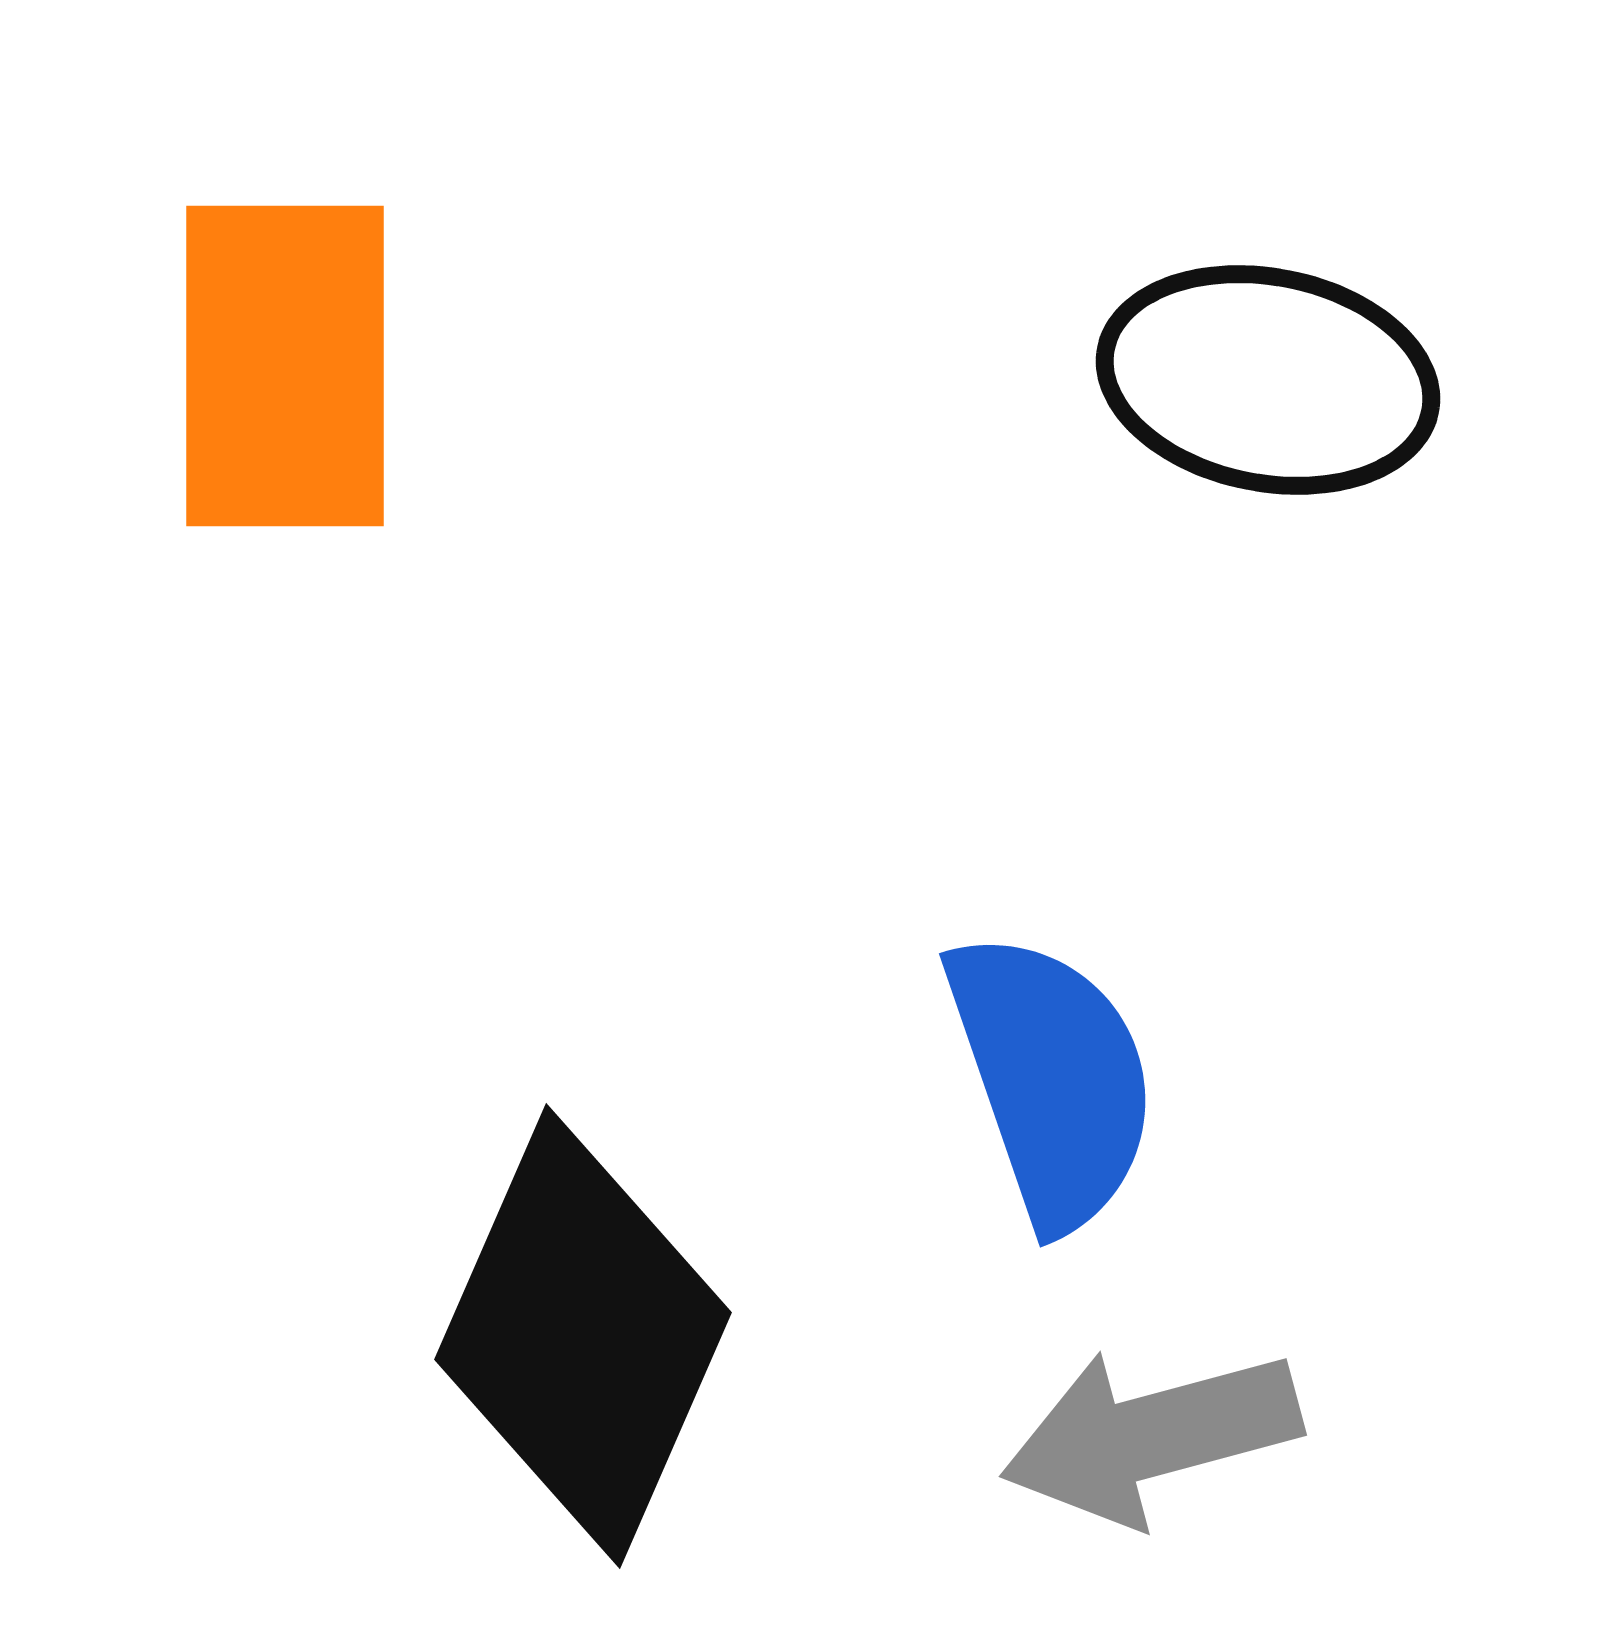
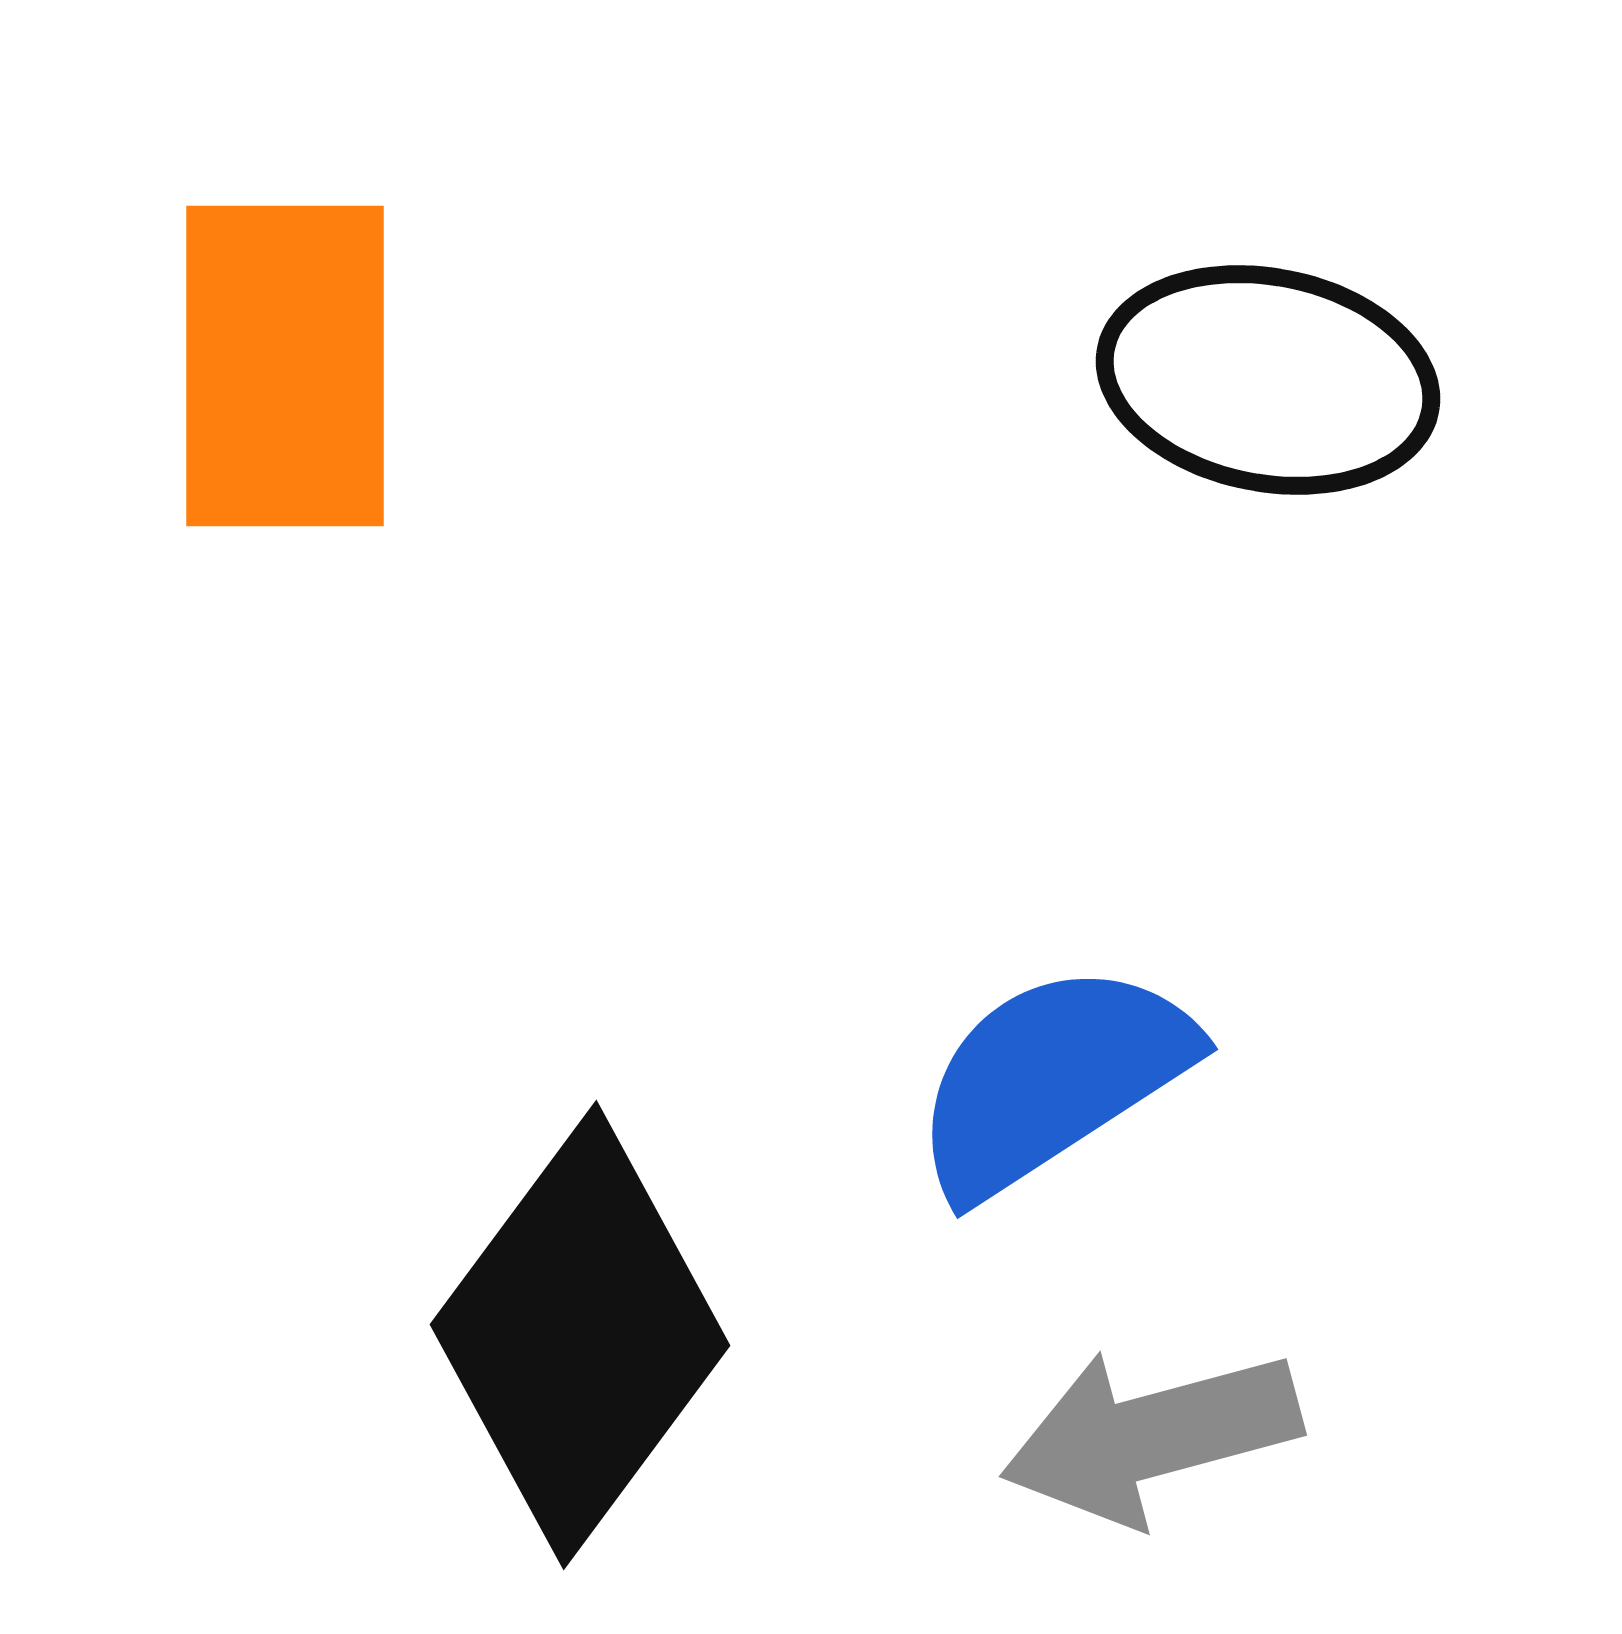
blue semicircle: rotated 104 degrees counterclockwise
black diamond: moved 3 px left, 1 px up; rotated 13 degrees clockwise
